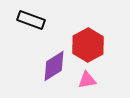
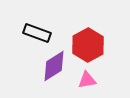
black rectangle: moved 6 px right, 13 px down
